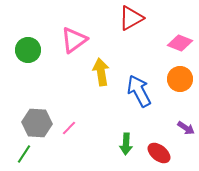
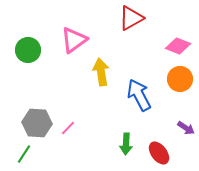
pink diamond: moved 2 px left, 3 px down
blue arrow: moved 4 px down
pink line: moved 1 px left
red ellipse: rotated 15 degrees clockwise
